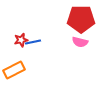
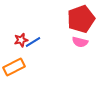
red pentagon: rotated 20 degrees counterclockwise
blue line: rotated 21 degrees counterclockwise
orange rectangle: moved 3 px up
